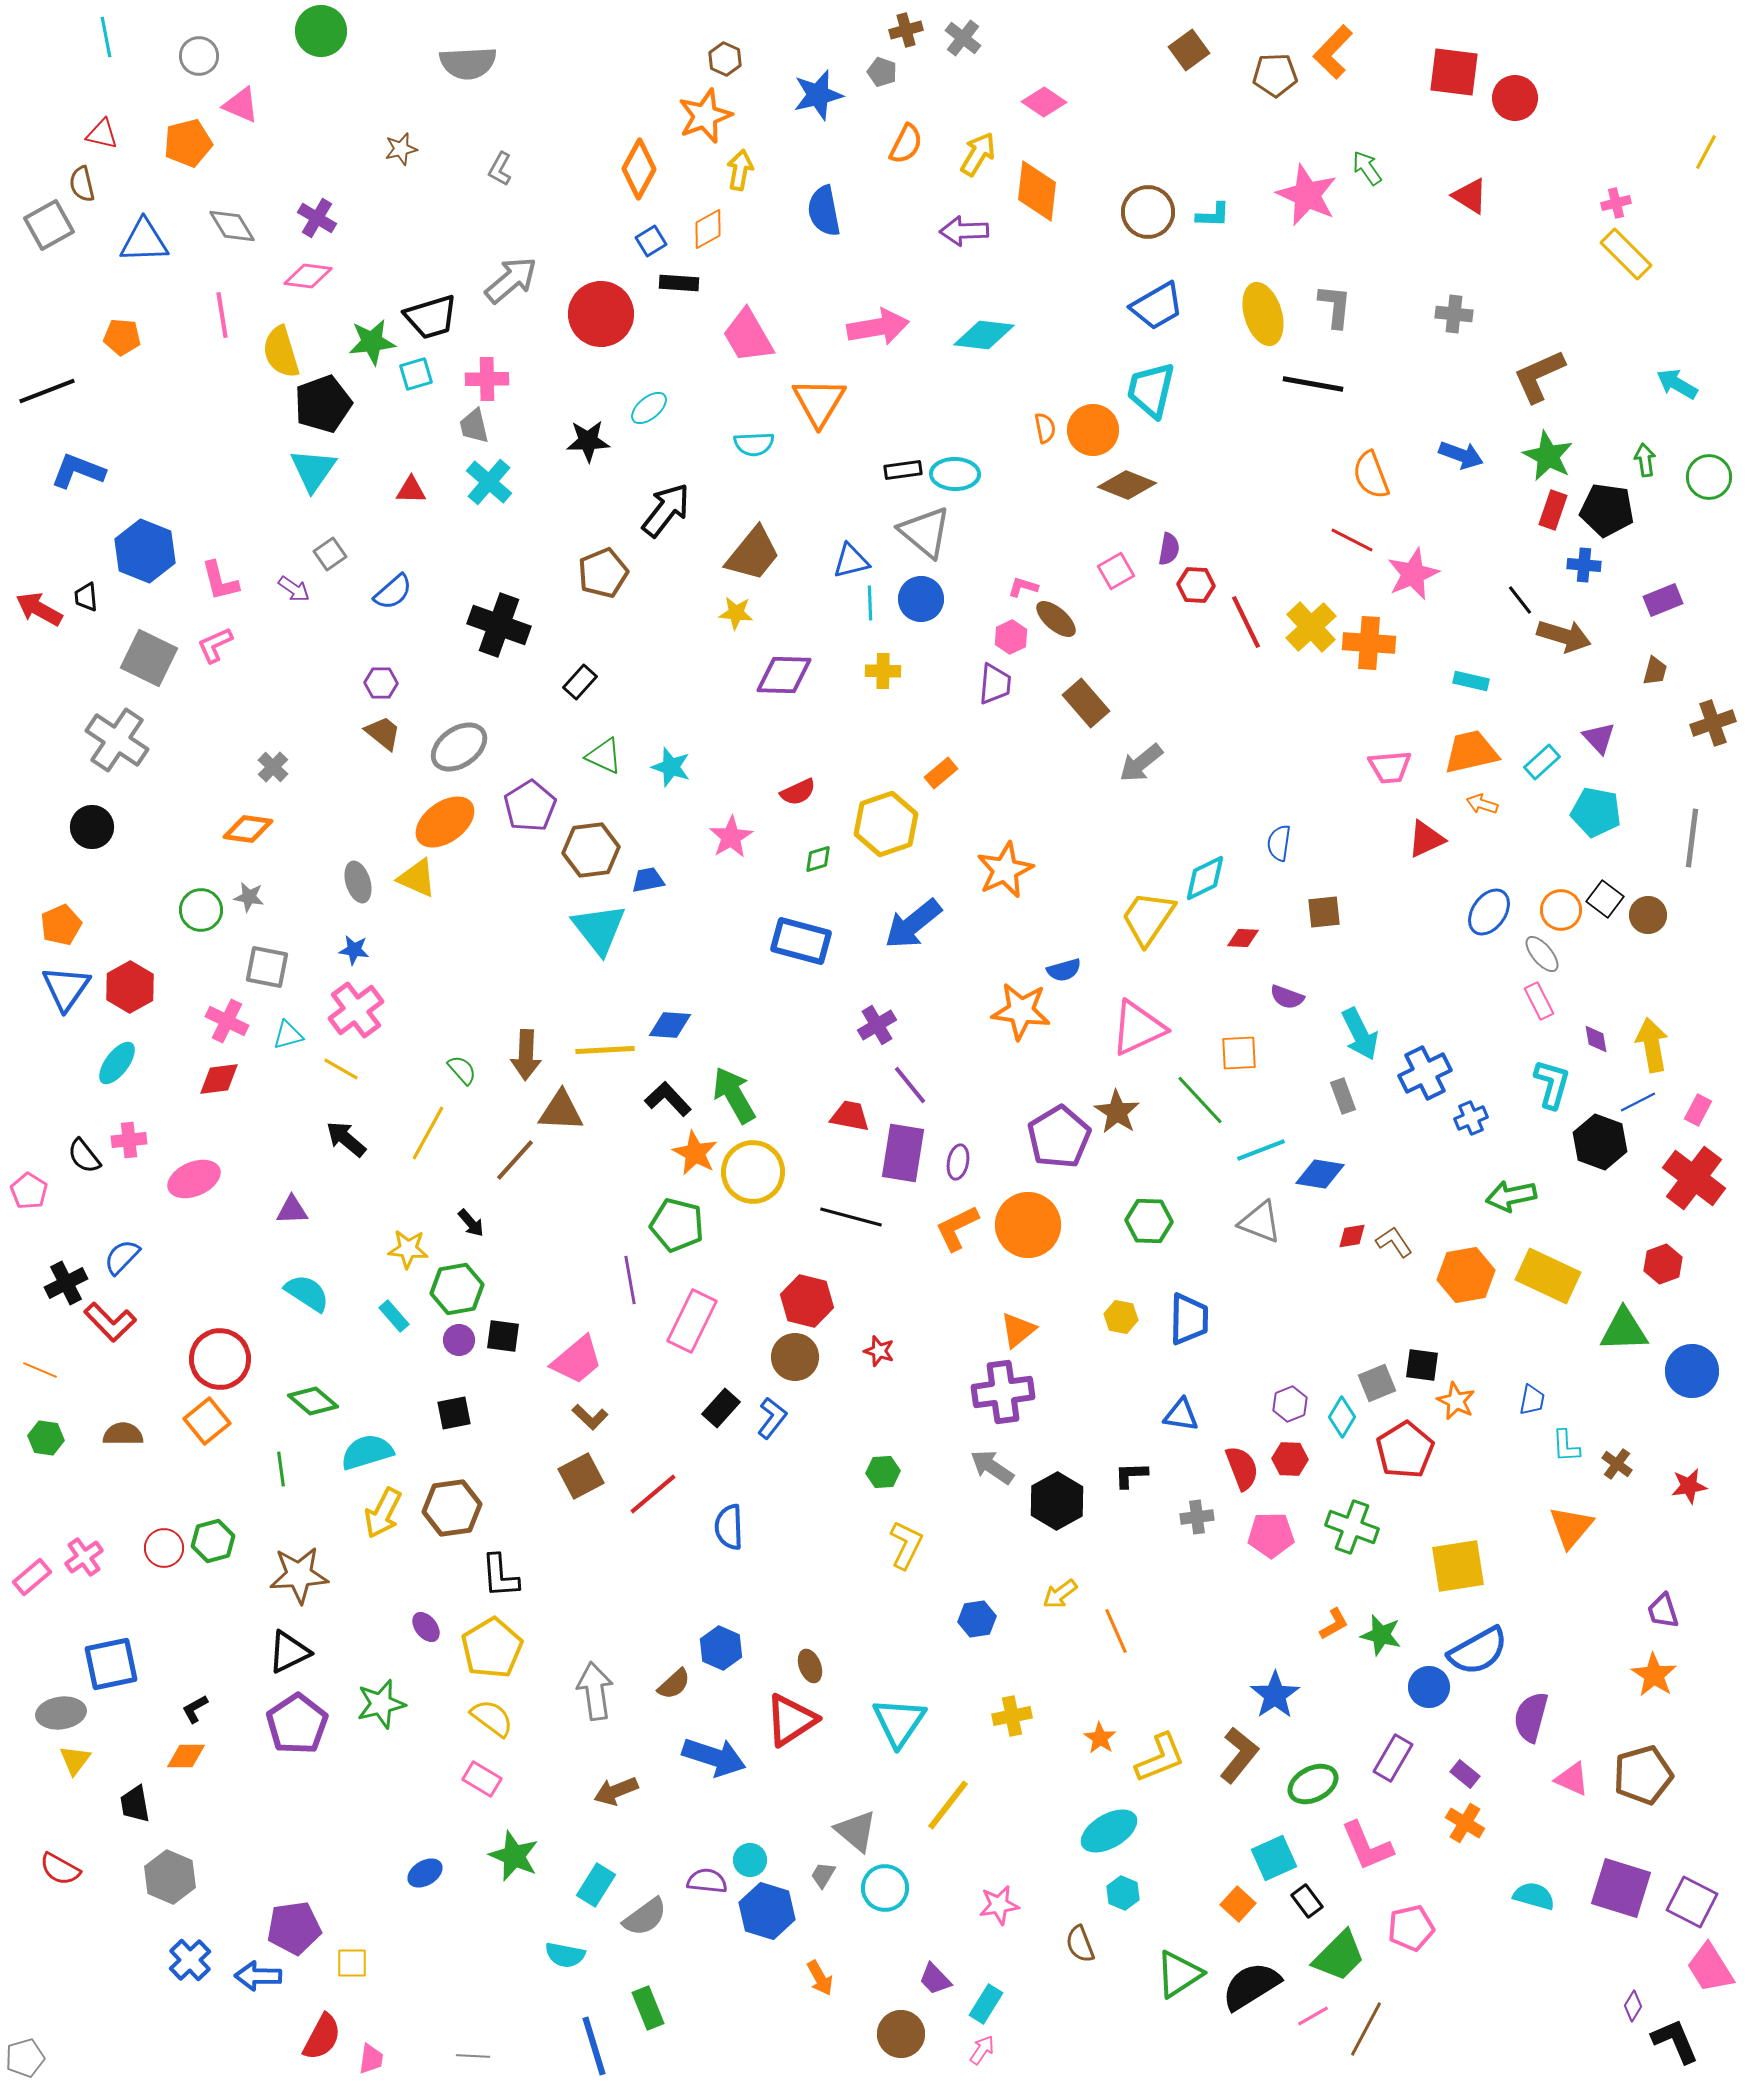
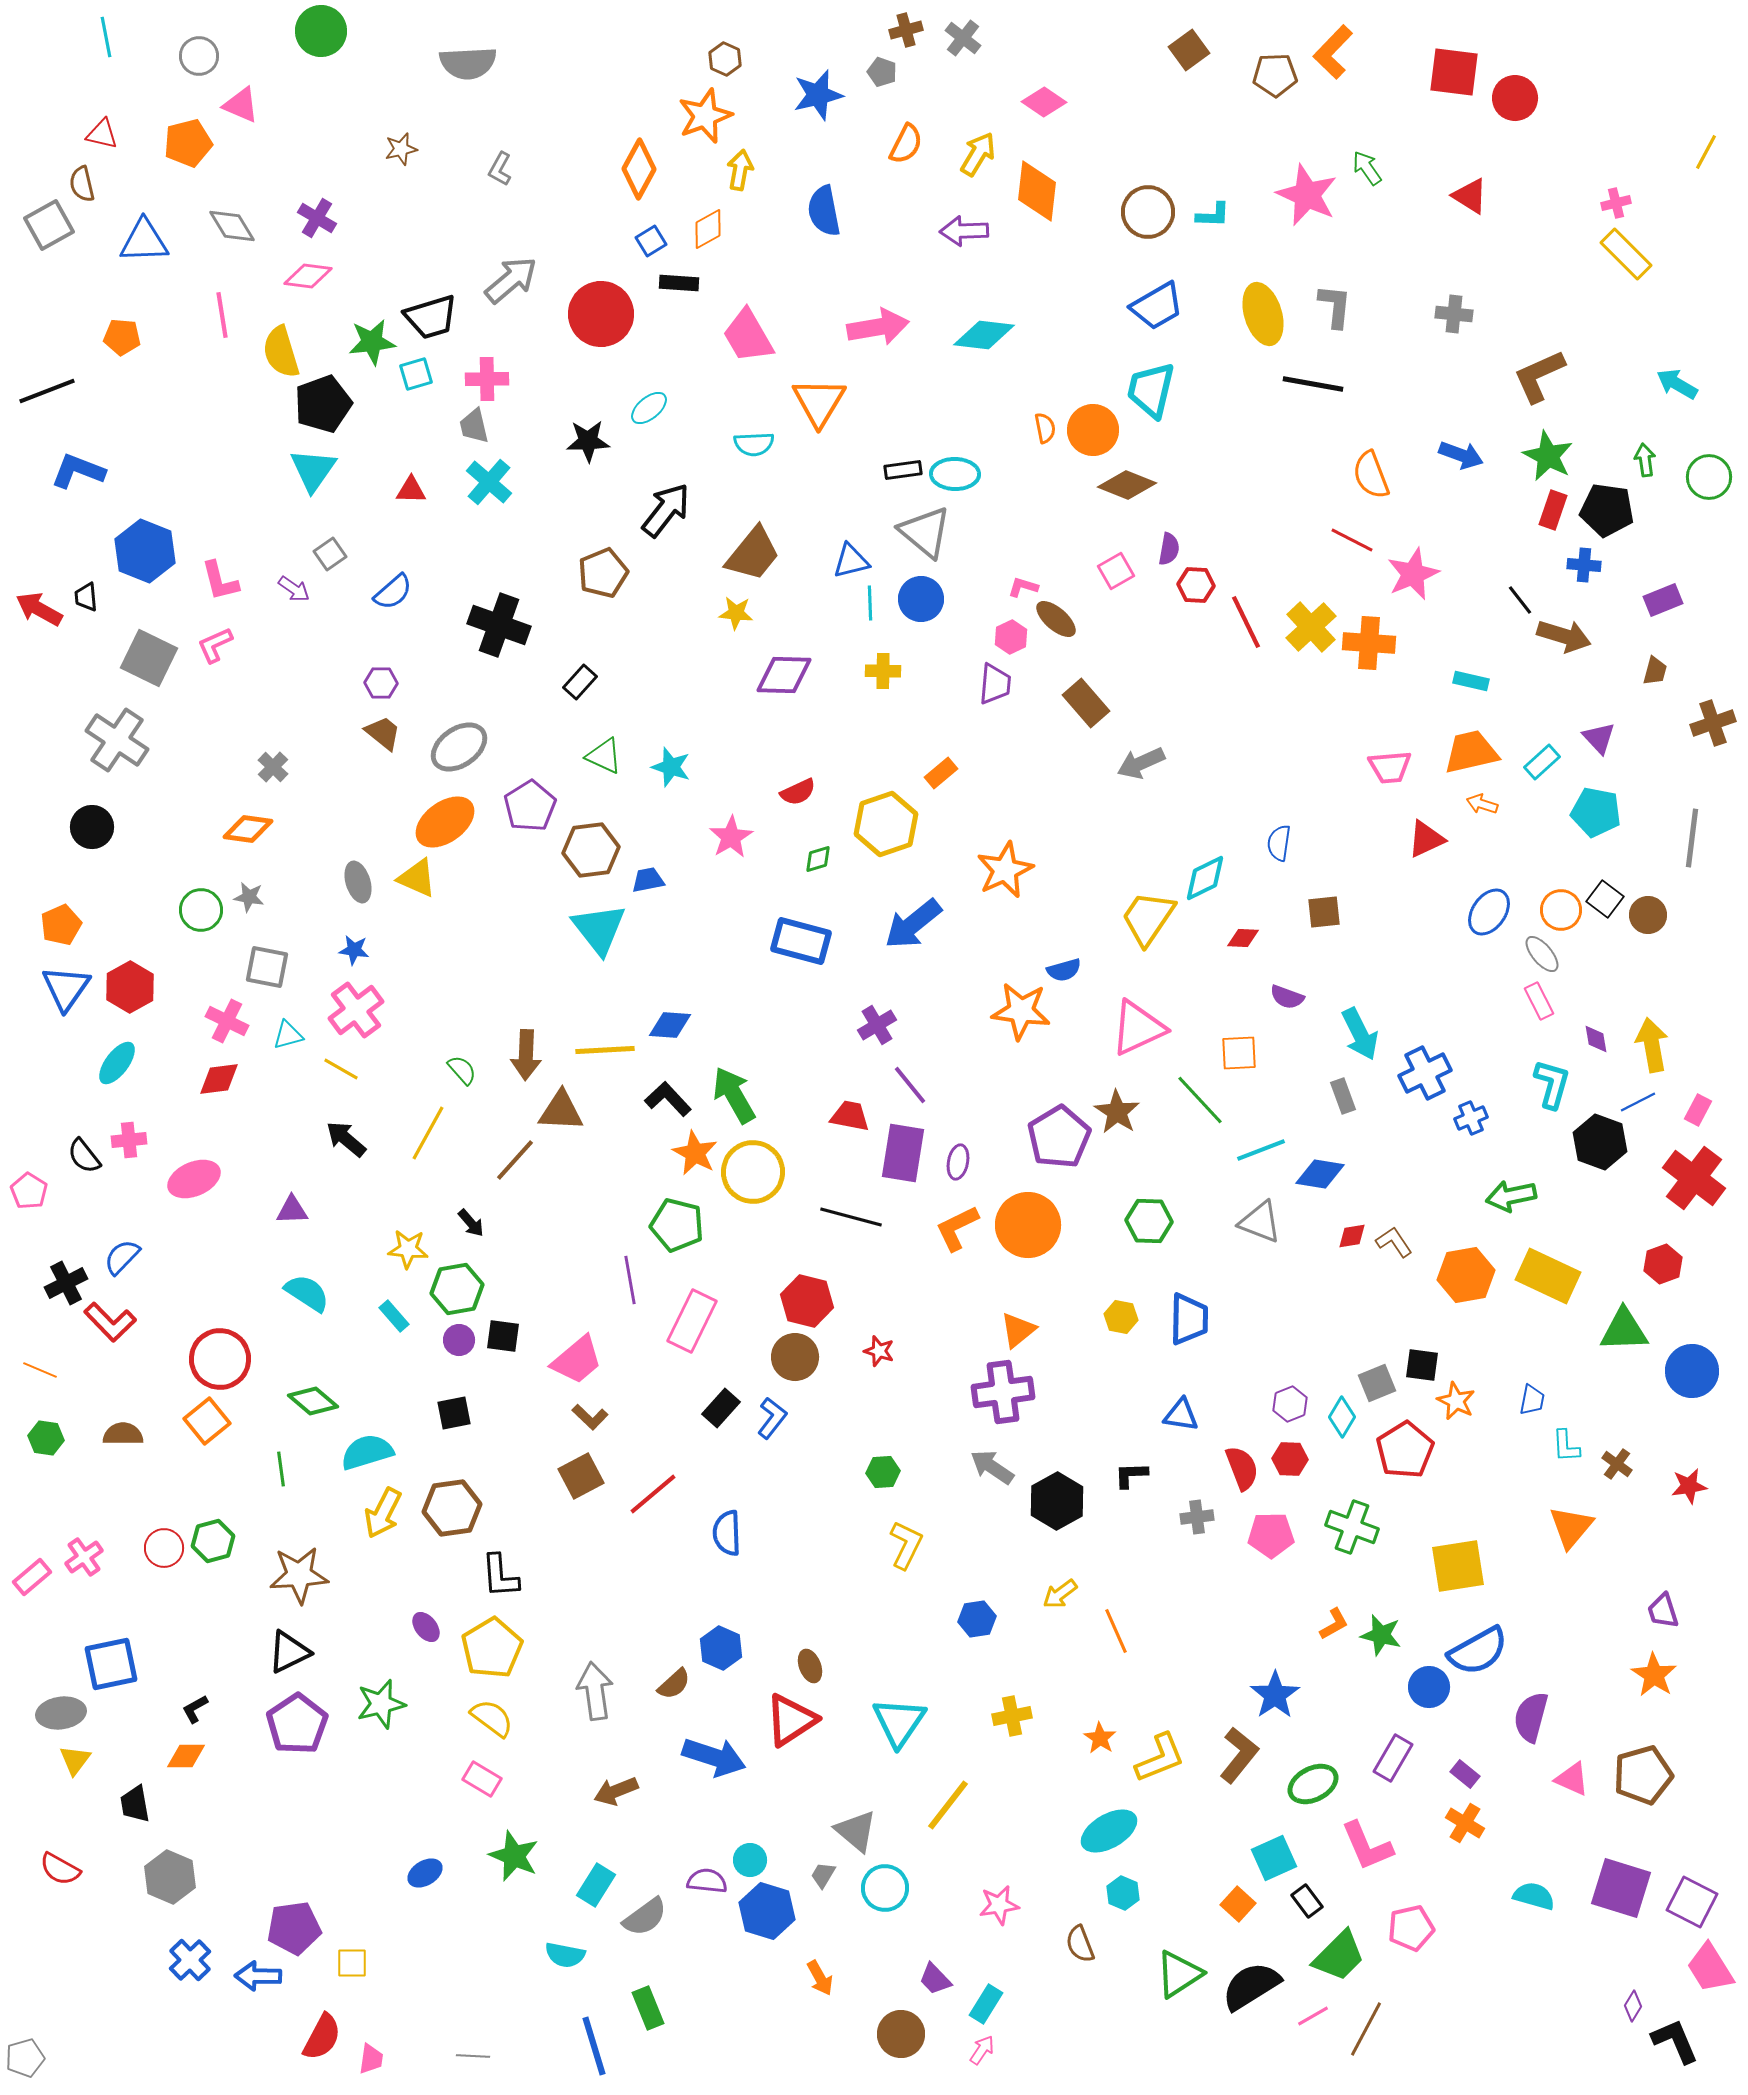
gray arrow at (1141, 763): rotated 15 degrees clockwise
blue semicircle at (729, 1527): moved 2 px left, 6 px down
